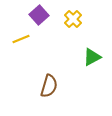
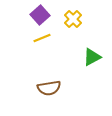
purple square: moved 1 px right
yellow line: moved 21 px right, 1 px up
brown semicircle: moved 2 px down; rotated 65 degrees clockwise
